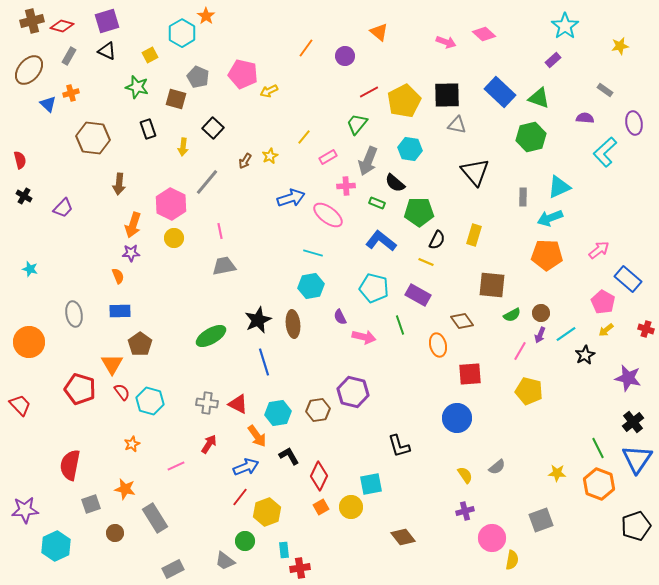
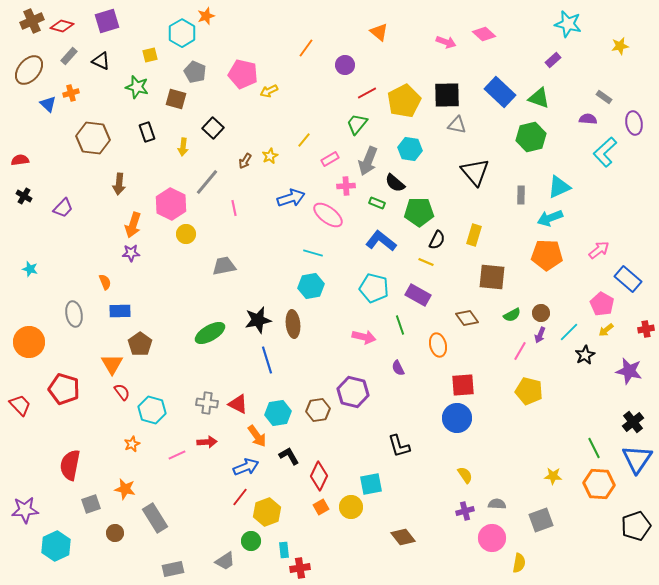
orange star at (206, 16): rotated 18 degrees clockwise
brown cross at (32, 21): rotated 10 degrees counterclockwise
cyan star at (565, 26): moved 3 px right, 2 px up; rotated 24 degrees counterclockwise
black triangle at (107, 51): moved 6 px left, 10 px down
yellow square at (150, 55): rotated 14 degrees clockwise
gray rectangle at (69, 56): rotated 12 degrees clockwise
purple circle at (345, 56): moved 9 px down
gray pentagon at (198, 77): moved 3 px left, 5 px up
gray rectangle at (605, 90): moved 1 px left, 7 px down
red line at (369, 92): moved 2 px left, 1 px down
purple semicircle at (585, 118): moved 3 px right, 1 px down
black rectangle at (148, 129): moved 1 px left, 3 px down
yellow line at (304, 137): moved 3 px down
pink rectangle at (328, 157): moved 2 px right, 2 px down
red semicircle at (20, 160): rotated 84 degrees counterclockwise
gray rectangle at (523, 197): moved 2 px left, 2 px up
pink line at (220, 231): moved 14 px right, 23 px up
yellow circle at (174, 238): moved 12 px right, 4 px up
orange semicircle at (118, 276): moved 13 px left, 6 px down
brown square at (492, 285): moved 8 px up
pink pentagon at (603, 302): moved 1 px left, 2 px down
purple semicircle at (340, 317): moved 58 px right, 51 px down
black star at (258, 320): rotated 12 degrees clockwise
brown diamond at (462, 321): moved 5 px right, 3 px up
red cross at (646, 329): rotated 28 degrees counterclockwise
cyan line at (566, 334): moved 3 px right, 2 px up; rotated 10 degrees counterclockwise
green ellipse at (211, 336): moved 1 px left, 3 px up
blue line at (264, 362): moved 3 px right, 2 px up
red square at (470, 374): moved 7 px left, 11 px down
purple star at (628, 378): moved 1 px right, 7 px up
red pentagon at (80, 389): moved 16 px left
cyan hexagon at (150, 401): moved 2 px right, 9 px down
red arrow at (209, 444): moved 2 px left, 2 px up; rotated 54 degrees clockwise
green line at (598, 448): moved 4 px left
pink line at (176, 466): moved 1 px right, 11 px up
gray semicircle at (497, 467): moved 37 px down; rotated 138 degrees counterclockwise
yellow star at (557, 473): moved 4 px left, 3 px down
orange hexagon at (599, 484): rotated 16 degrees counterclockwise
green circle at (245, 541): moved 6 px right
yellow semicircle at (512, 560): moved 7 px right, 3 px down
gray trapezoid at (225, 561): rotated 70 degrees counterclockwise
gray rectangle at (173, 569): rotated 15 degrees clockwise
